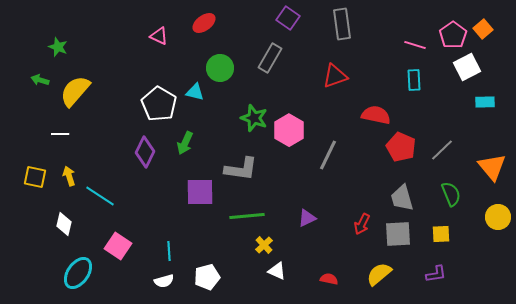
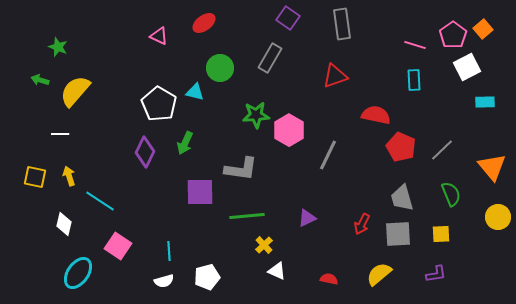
green star at (254, 118): moved 2 px right, 3 px up; rotated 24 degrees counterclockwise
cyan line at (100, 196): moved 5 px down
